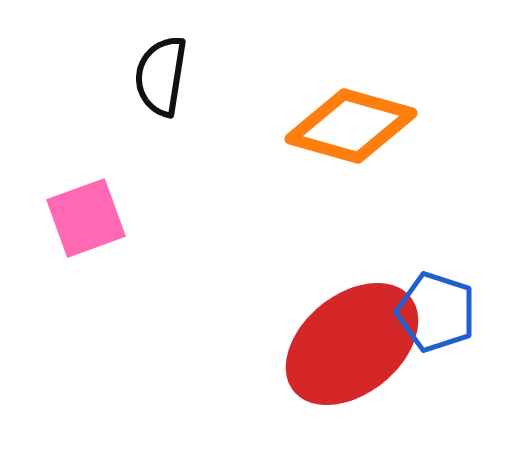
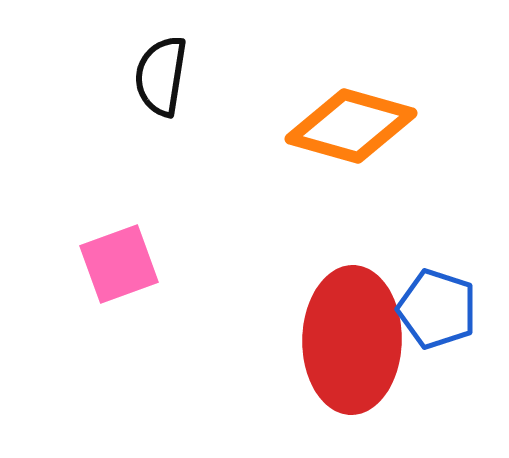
pink square: moved 33 px right, 46 px down
blue pentagon: moved 1 px right, 3 px up
red ellipse: moved 4 px up; rotated 50 degrees counterclockwise
